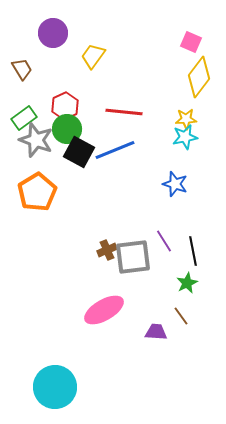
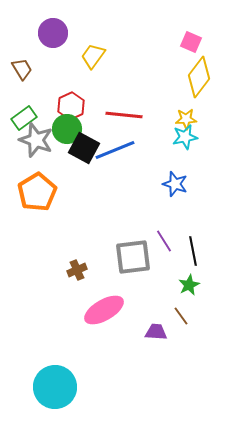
red hexagon: moved 6 px right
red line: moved 3 px down
black square: moved 5 px right, 4 px up
brown cross: moved 30 px left, 20 px down
green star: moved 2 px right, 2 px down
